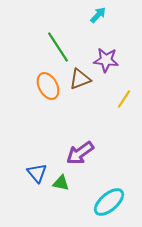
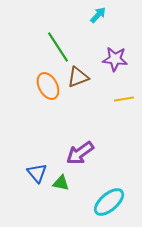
purple star: moved 9 px right, 1 px up
brown triangle: moved 2 px left, 2 px up
yellow line: rotated 48 degrees clockwise
